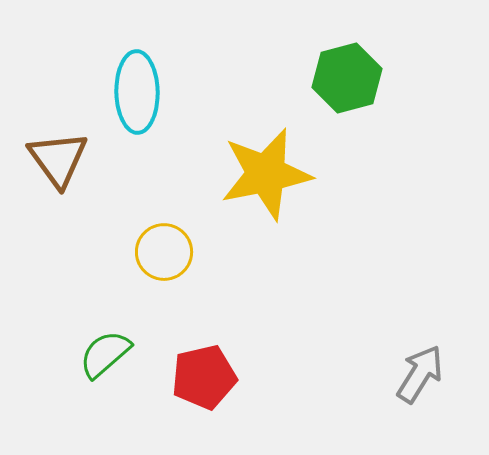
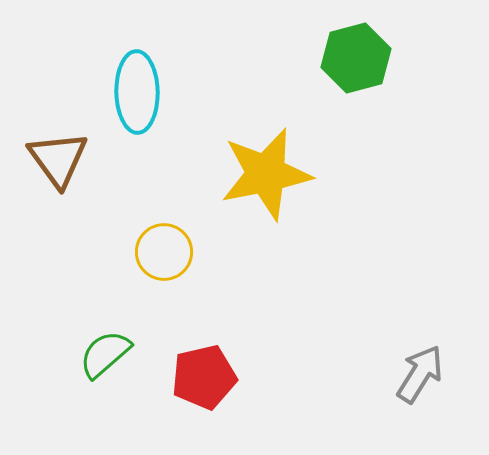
green hexagon: moved 9 px right, 20 px up
